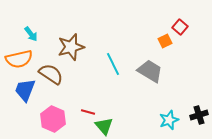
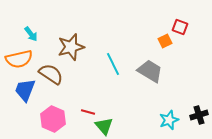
red square: rotated 21 degrees counterclockwise
